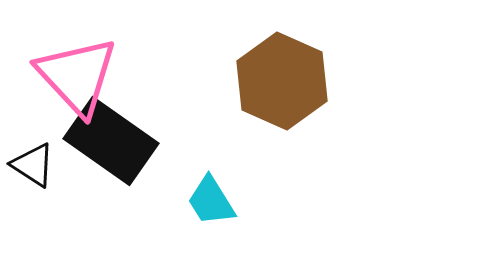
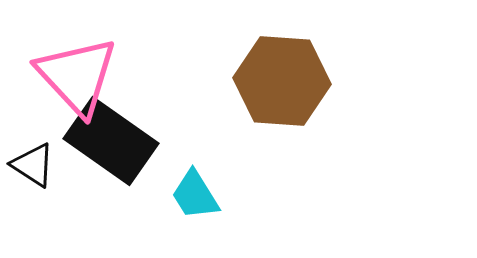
brown hexagon: rotated 20 degrees counterclockwise
cyan trapezoid: moved 16 px left, 6 px up
